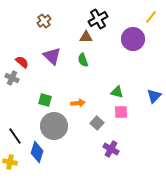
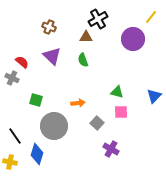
brown cross: moved 5 px right, 6 px down; rotated 32 degrees counterclockwise
green square: moved 9 px left
blue diamond: moved 2 px down
